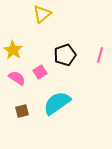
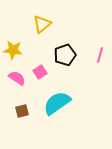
yellow triangle: moved 10 px down
yellow star: rotated 24 degrees counterclockwise
